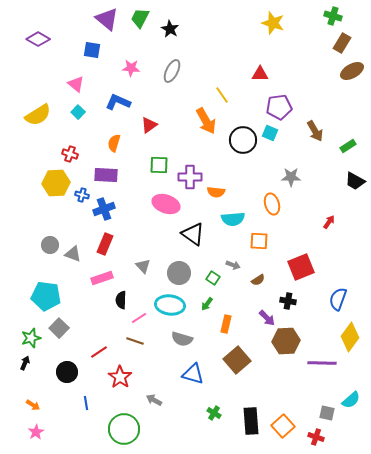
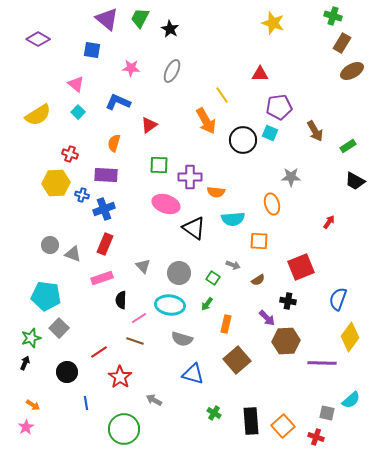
black triangle at (193, 234): moved 1 px right, 6 px up
pink star at (36, 432): moved 10 px left, 5 px up
